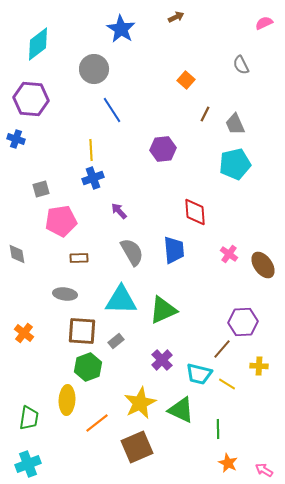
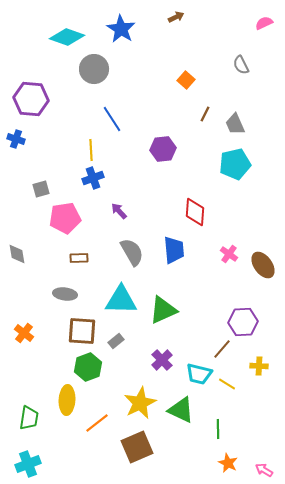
cyan diamond at (38, 44): moved 29 px right, 7 px up; rotated 56 degrees clockwise
blue line at (112, 110): moved 9 px down
red diamond at (195, 212): rotated 8 degrees clockwise
pink pentagon at (61, 221): moved 4 px right, 3 px up
